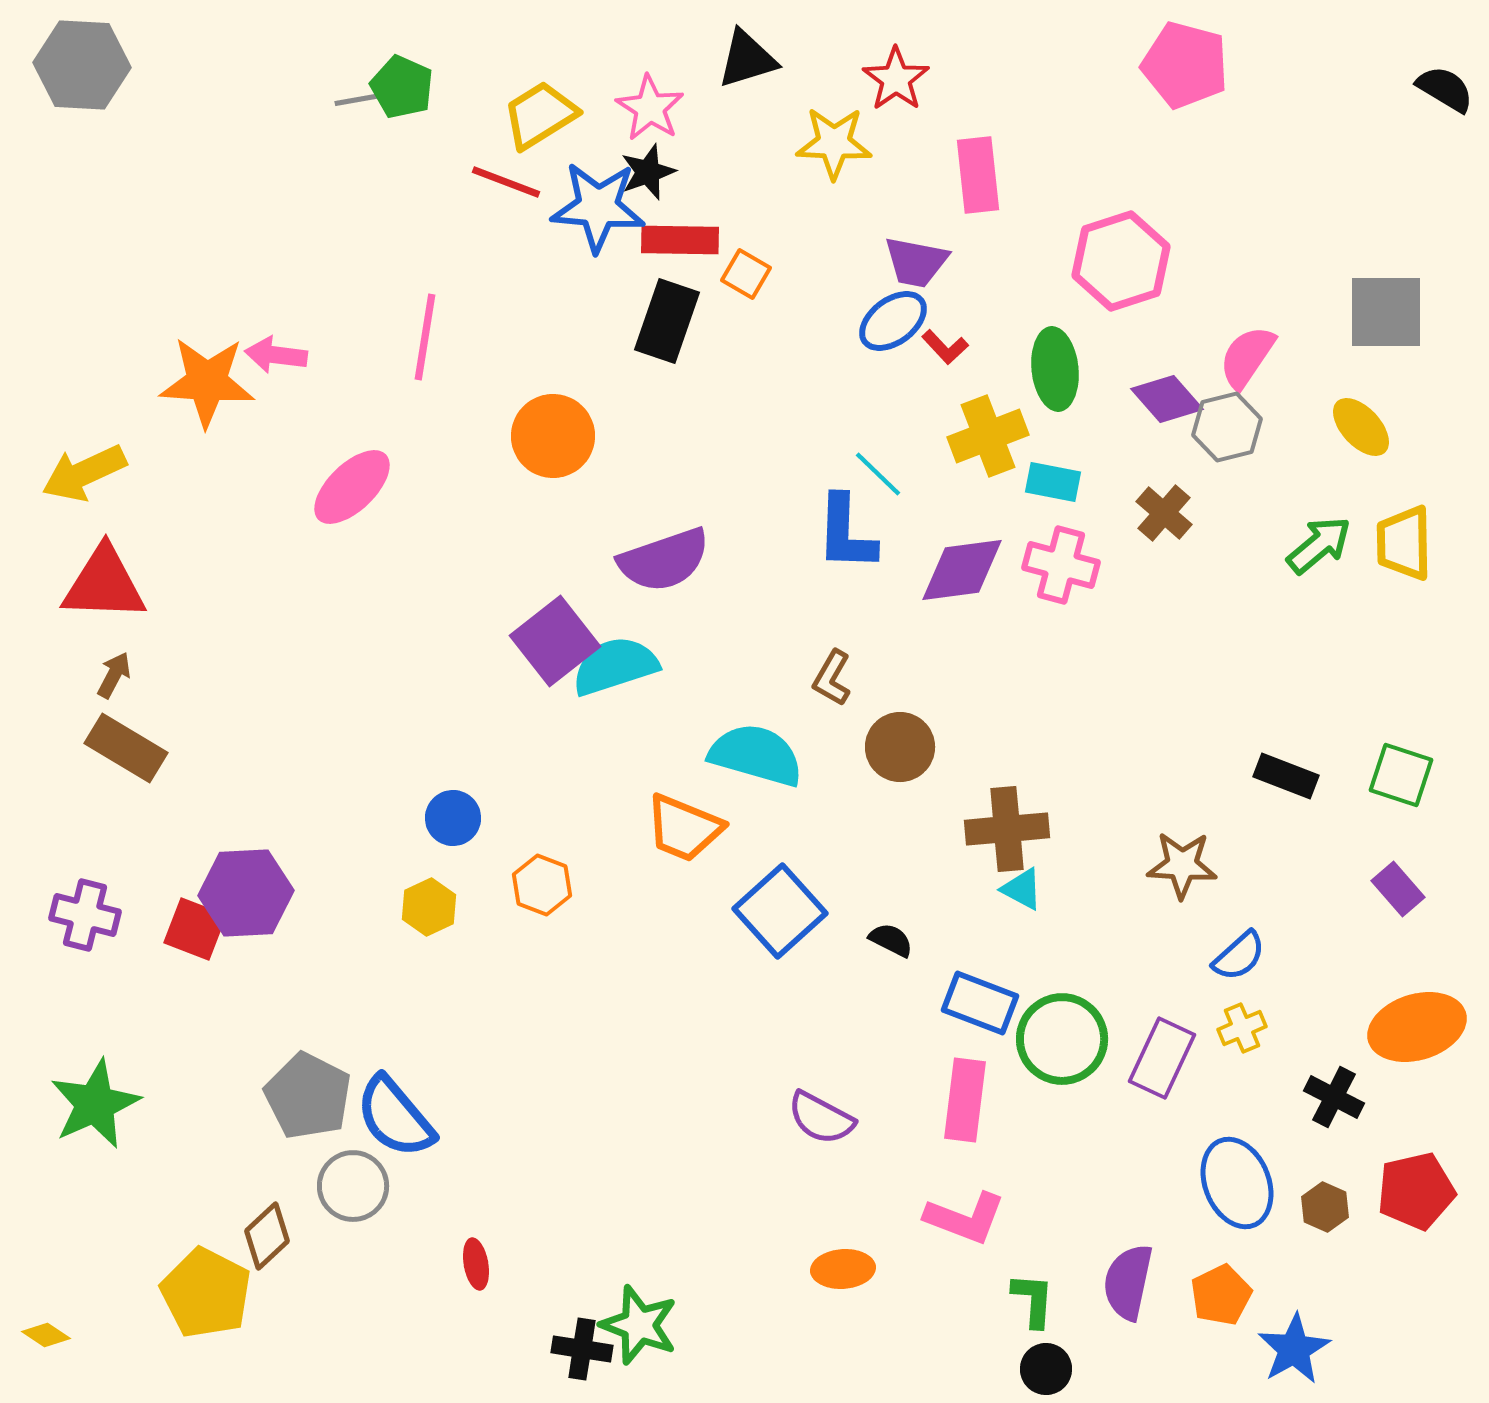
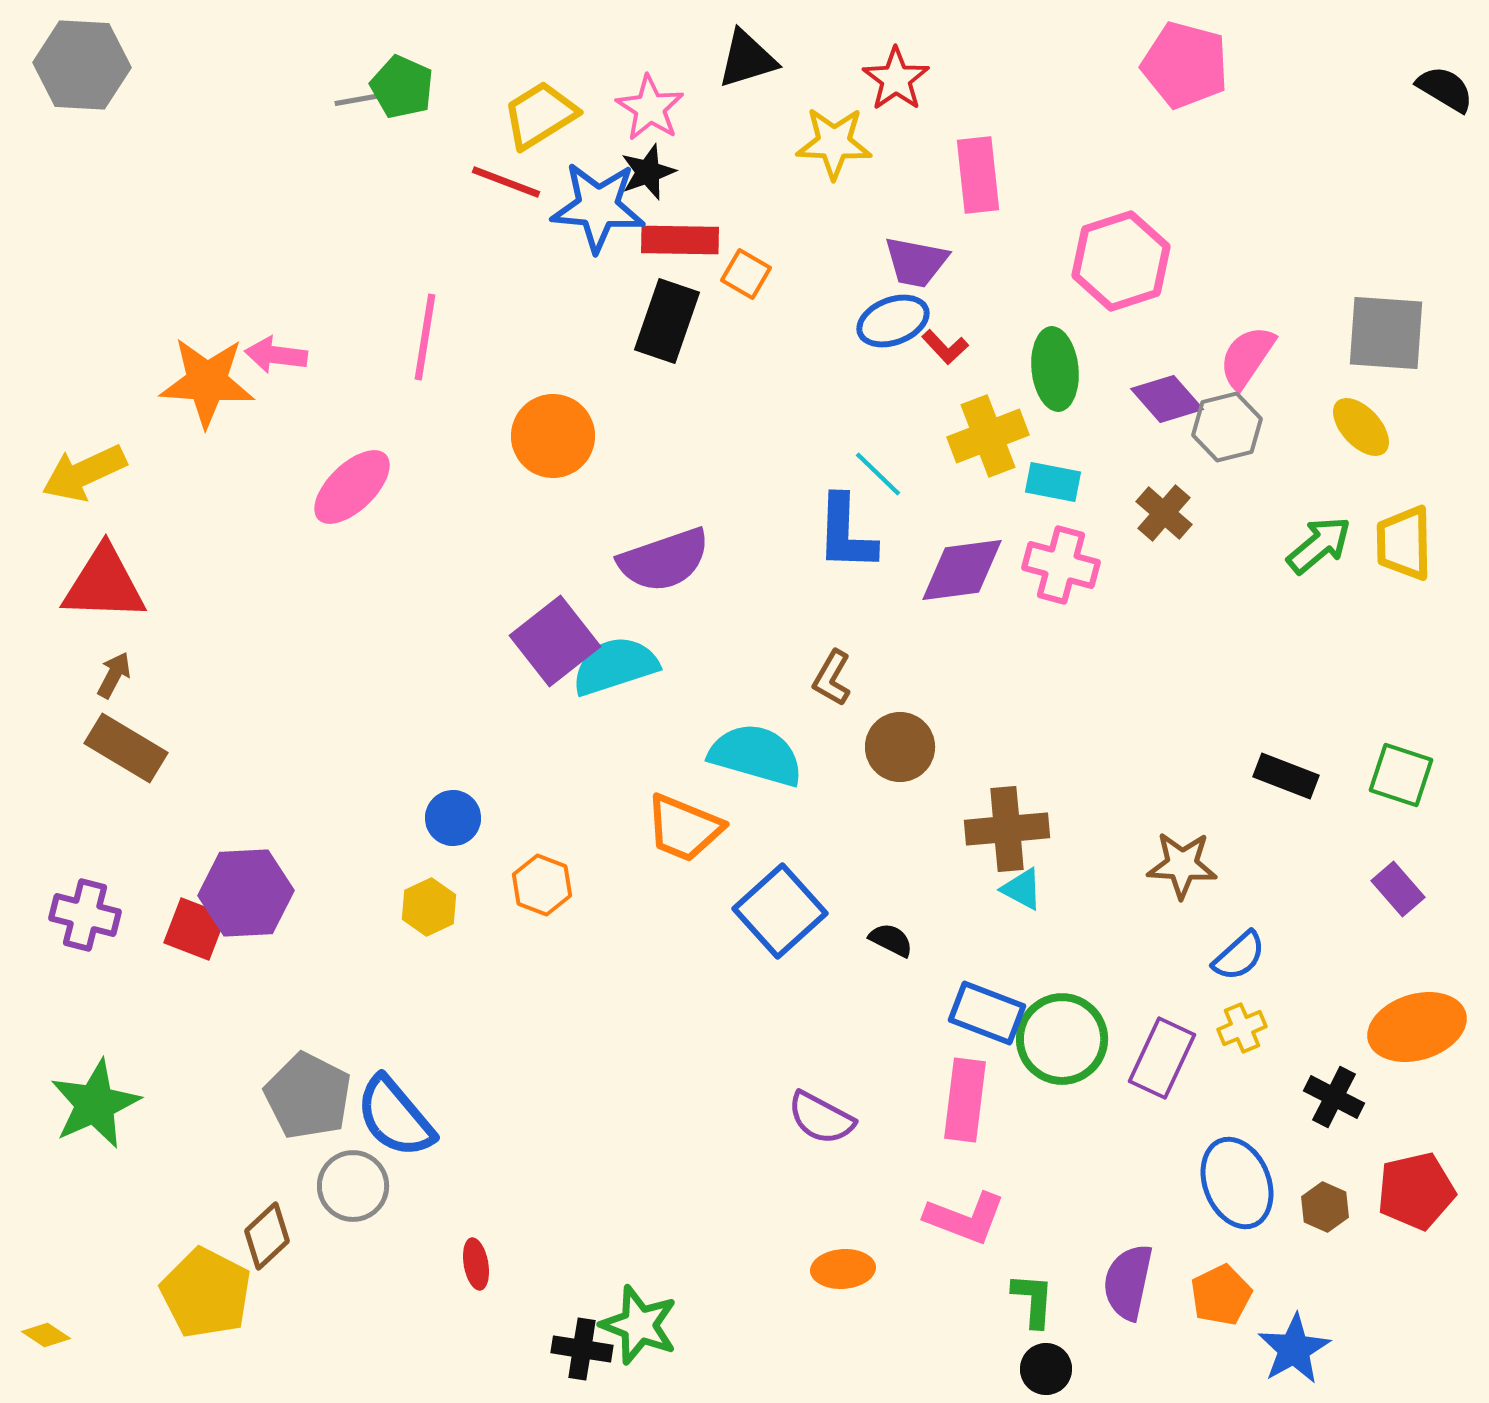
gray square at (1386, 312): moved 21 px down; rotated 4 degrees clockwise
blue ellipse at (893, 321): rotated 16 degrees clockwise
blue rectangle at (980, 1003): moved 7 px right, 10 px down
